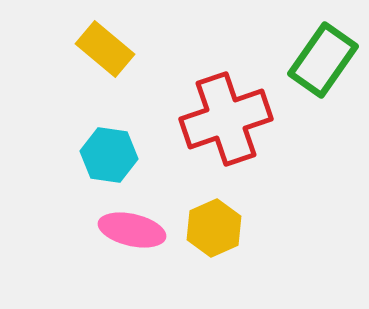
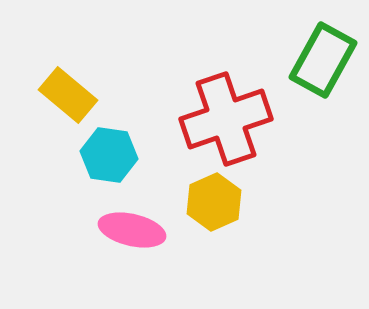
yellow rectangle: moved 37 px left, 46 px down
green rectangle: rotated 6 degrees counterclockwise
yellow hexagon: moved 26 px up
